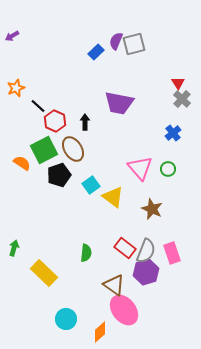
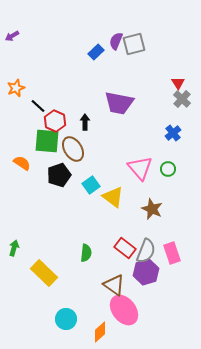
green square: moved 3 px right, 9 px up; rotated 32 degrees clockwise
